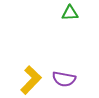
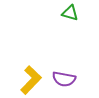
green triangle: rotated 18 degrees clockwise
